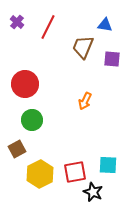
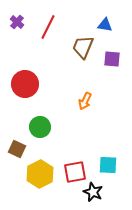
green circle: moved 8 px right, 7 px down
brown square: rotated 36 degrees counterclockwise
